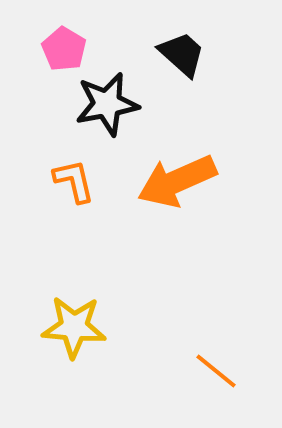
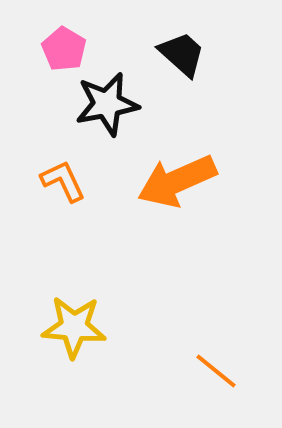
orange L-shape: moved 11 px left; rotated 12 degrees counterclockwise
